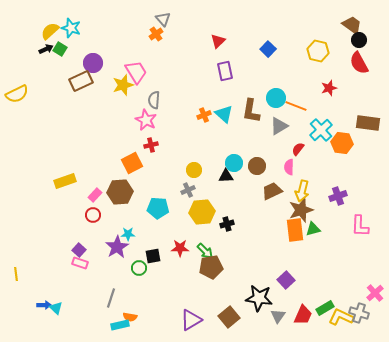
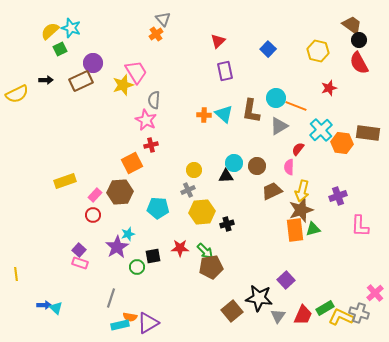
black arrow at (46, 49): moved 31 px down; rotated 24 degrees clockwise
green square at (60, 49): rotated 32 degrees clockwise
orange cross at (204, 115): rotated 24 degrees clockwise
brown rectangle at (368, 123): moved 10 px down
cyan star at (128, 234): rotated 16 degrees counterclockwise
green circle at (139, 268): moved 2 px left, 1 px up
brown square at (229, 317): moved 3 px right, 6 px up
purple triangle at (191, 320): moved 43 px left, 3 px down
